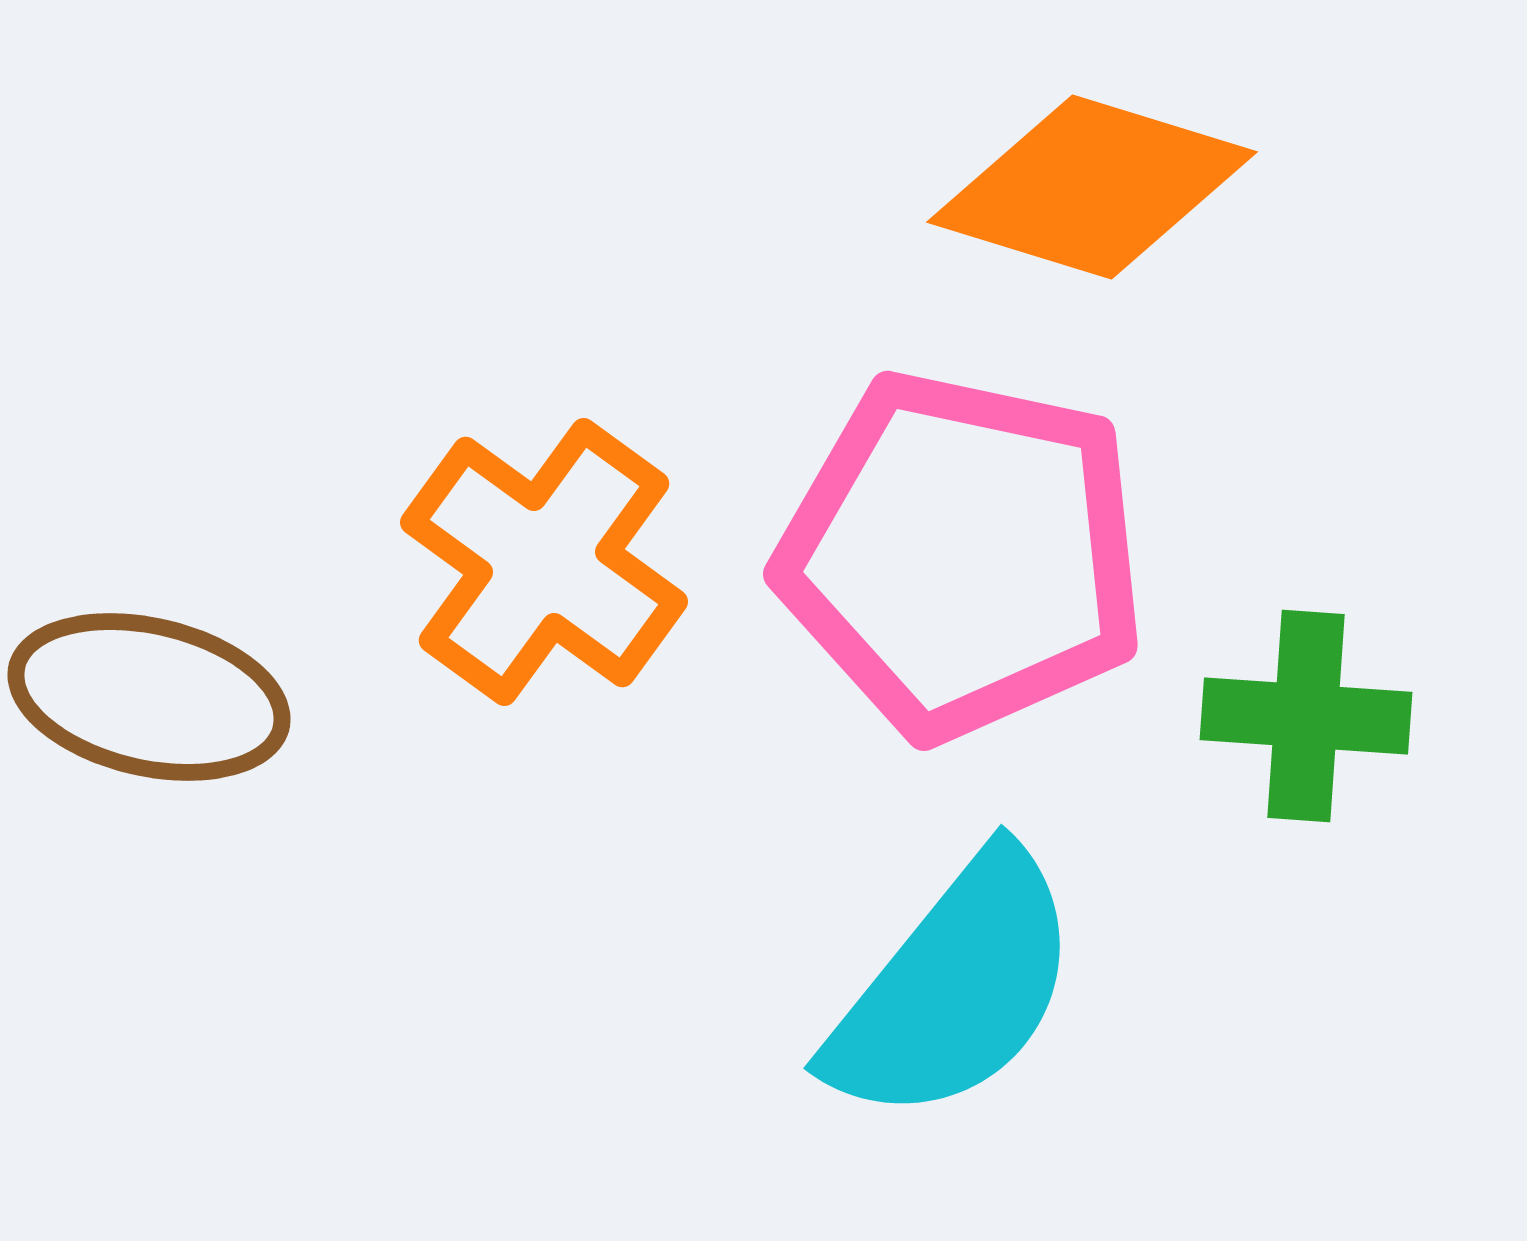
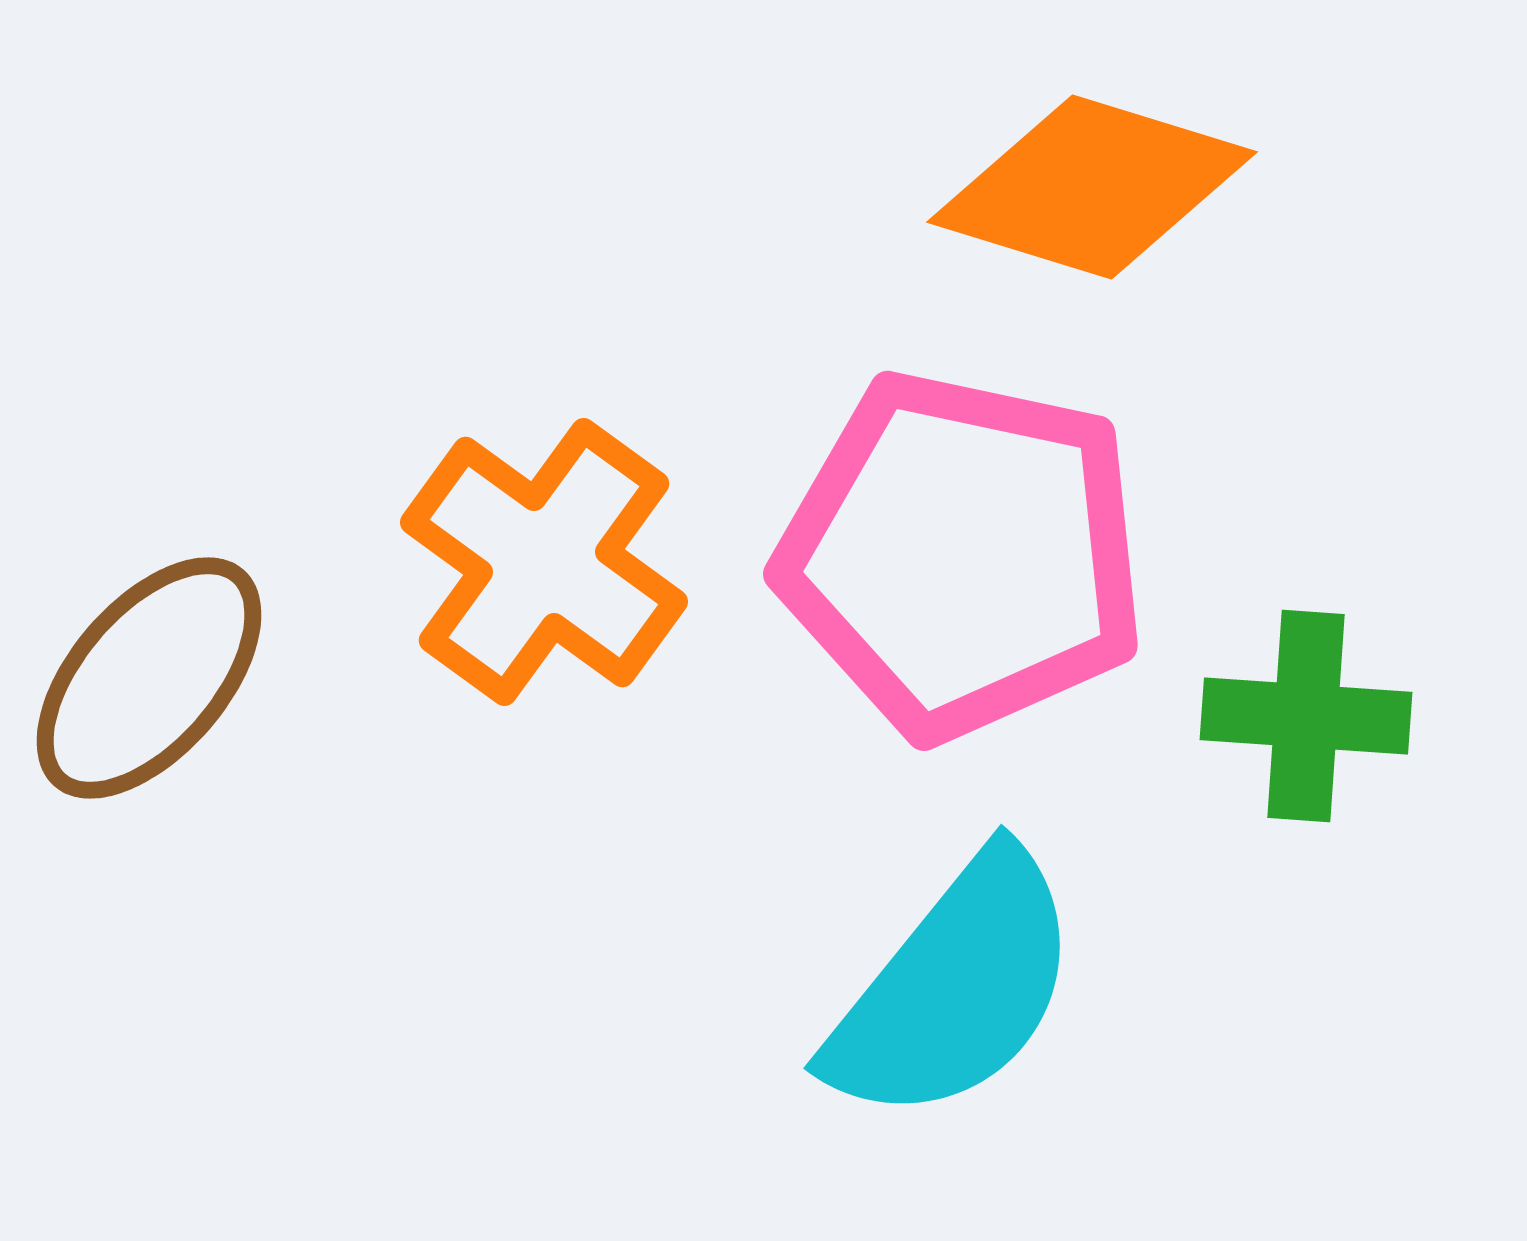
brown ellipse: moved 19 px up; rotated 62 degrees counterclockwise
